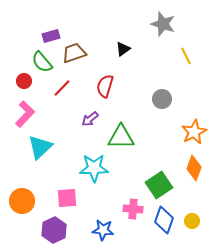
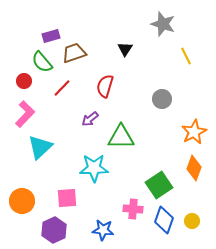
black triangle: moved 2 px right; rotated 21 degrees counterclockwise
